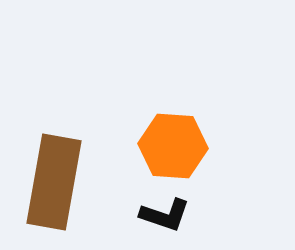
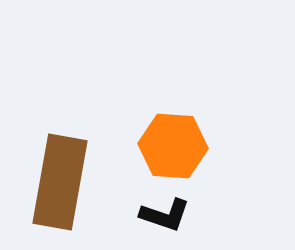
brown rectangle: moved 6 px right
